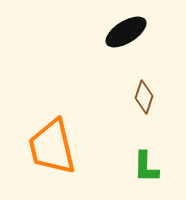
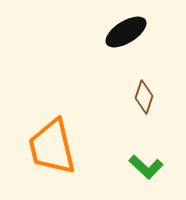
green L-shape: rotated 48 degrees counterclockwise
